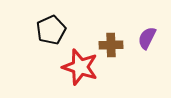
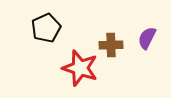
black pentagon: moved 5 px left, 2 px up
red star: moved 1 px down
